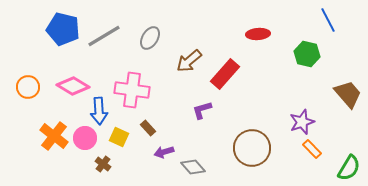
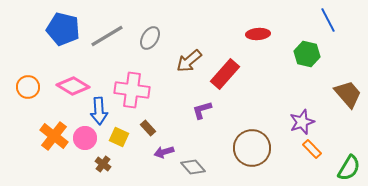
gray line: moved 3 px right
